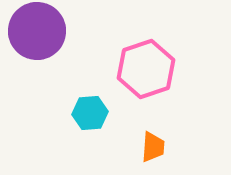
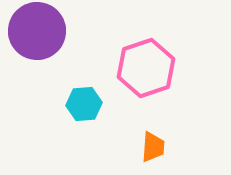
pink hexagon: moved 1 px up
cyan hexagon: moved 6 px left, 9 px up
